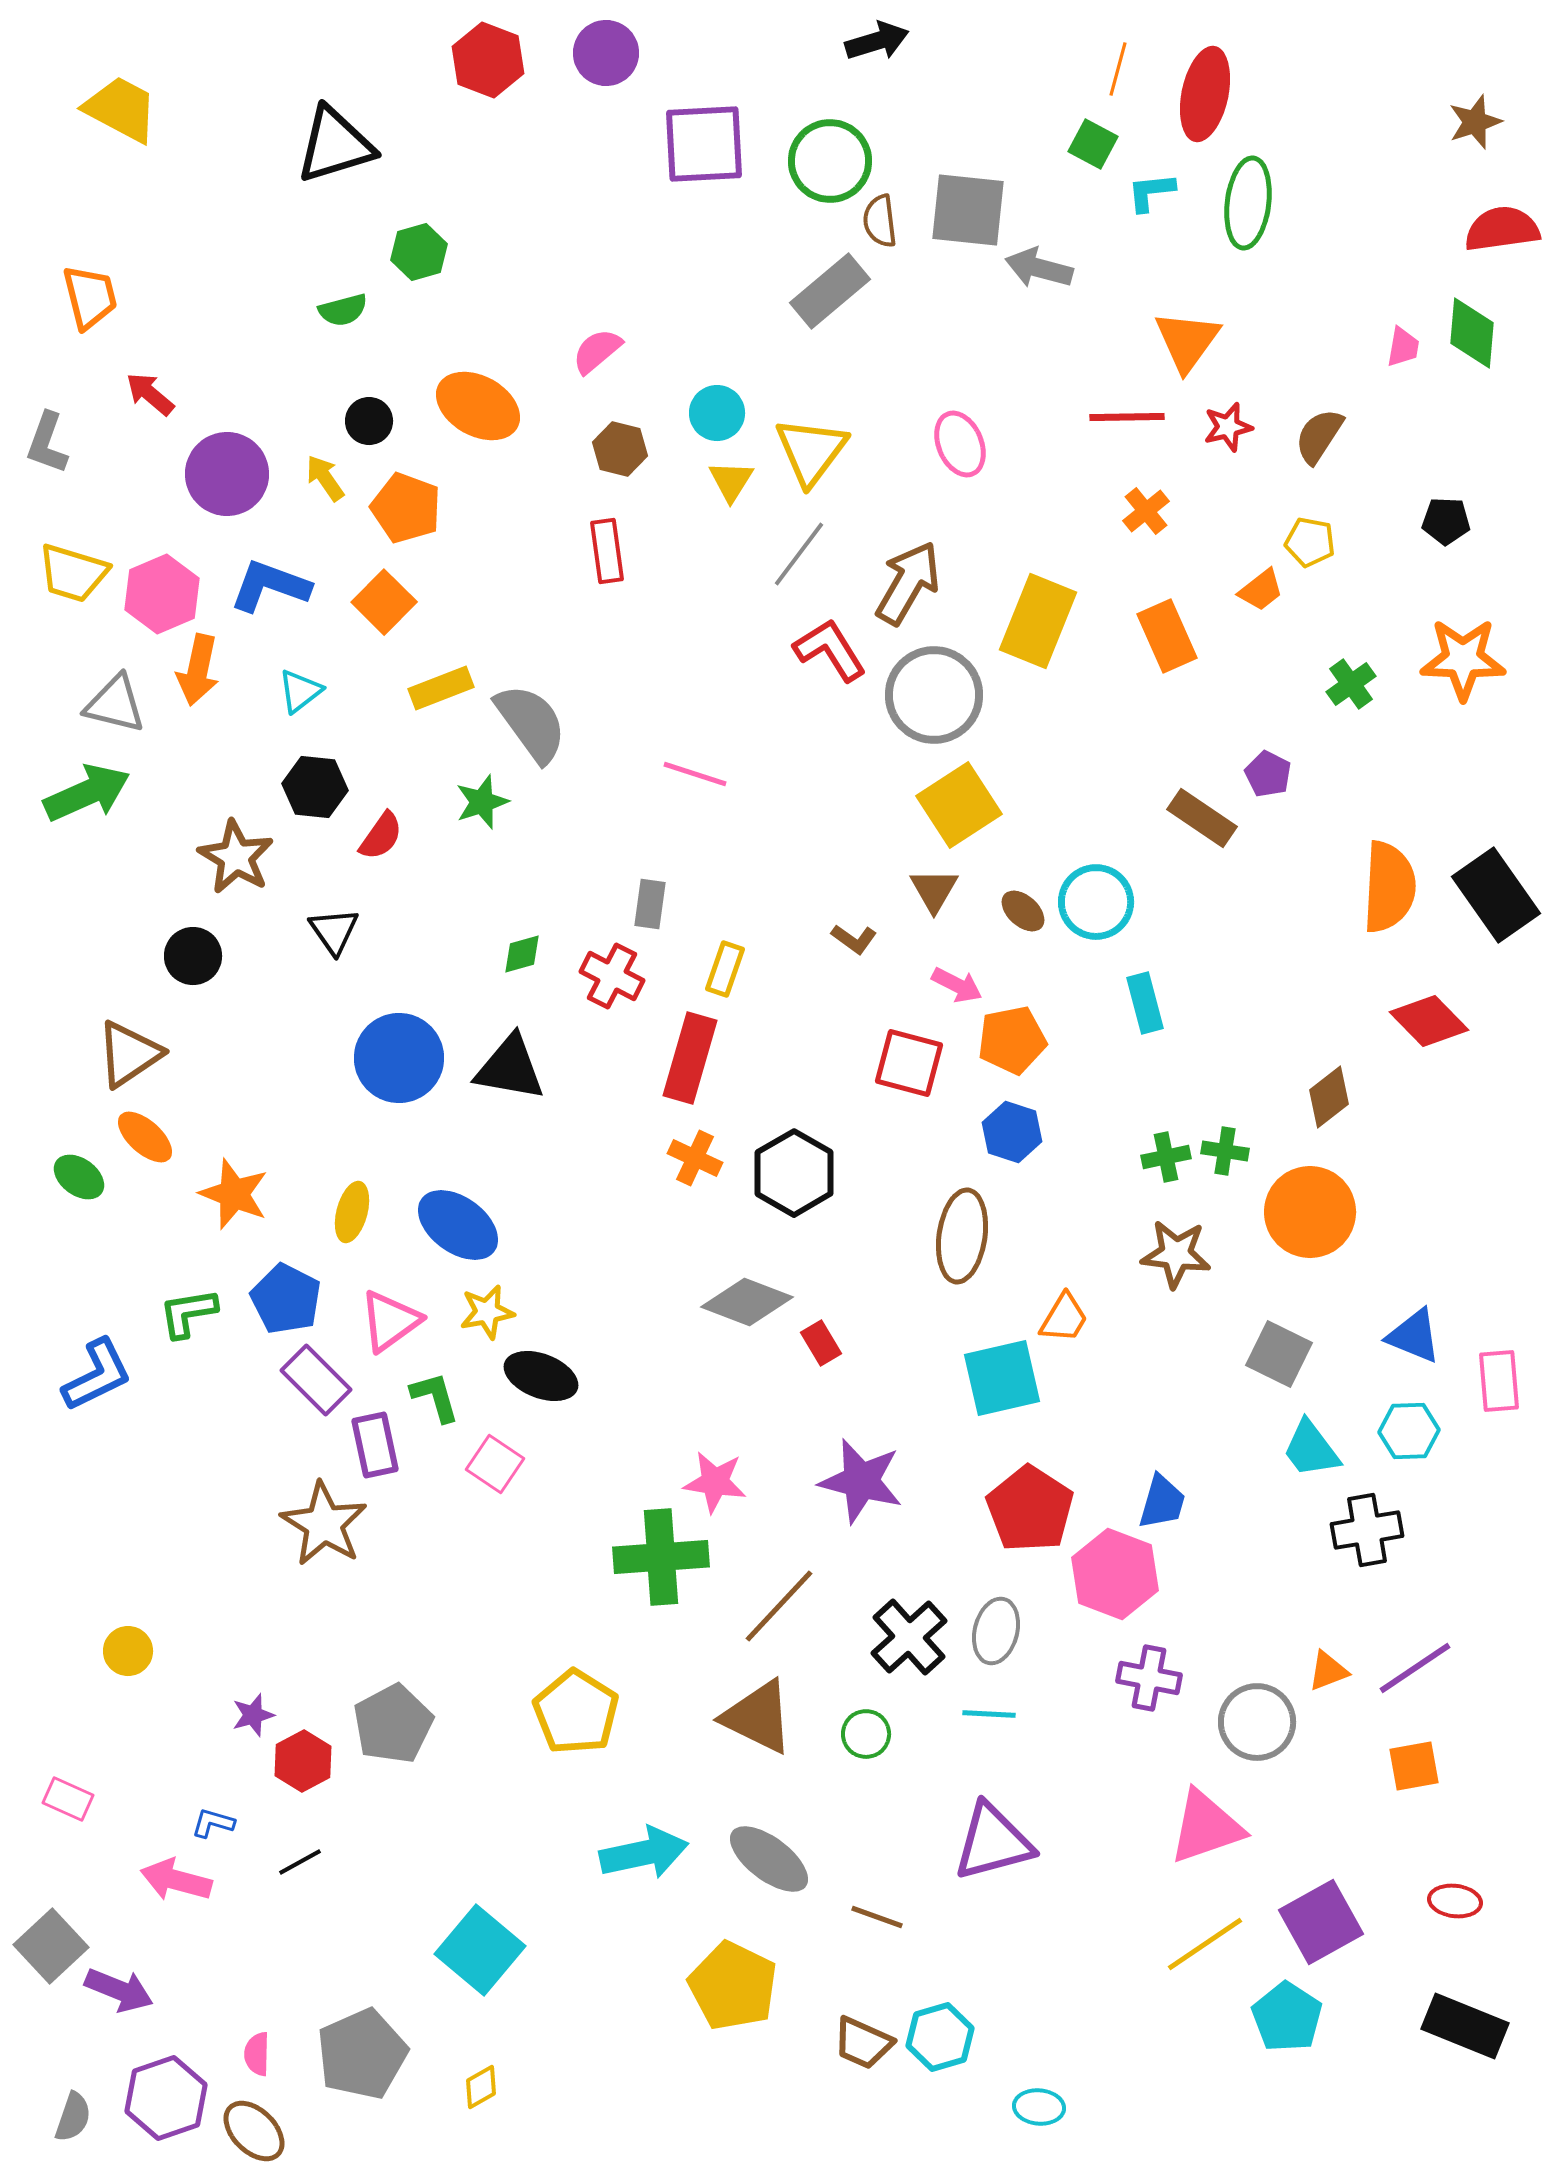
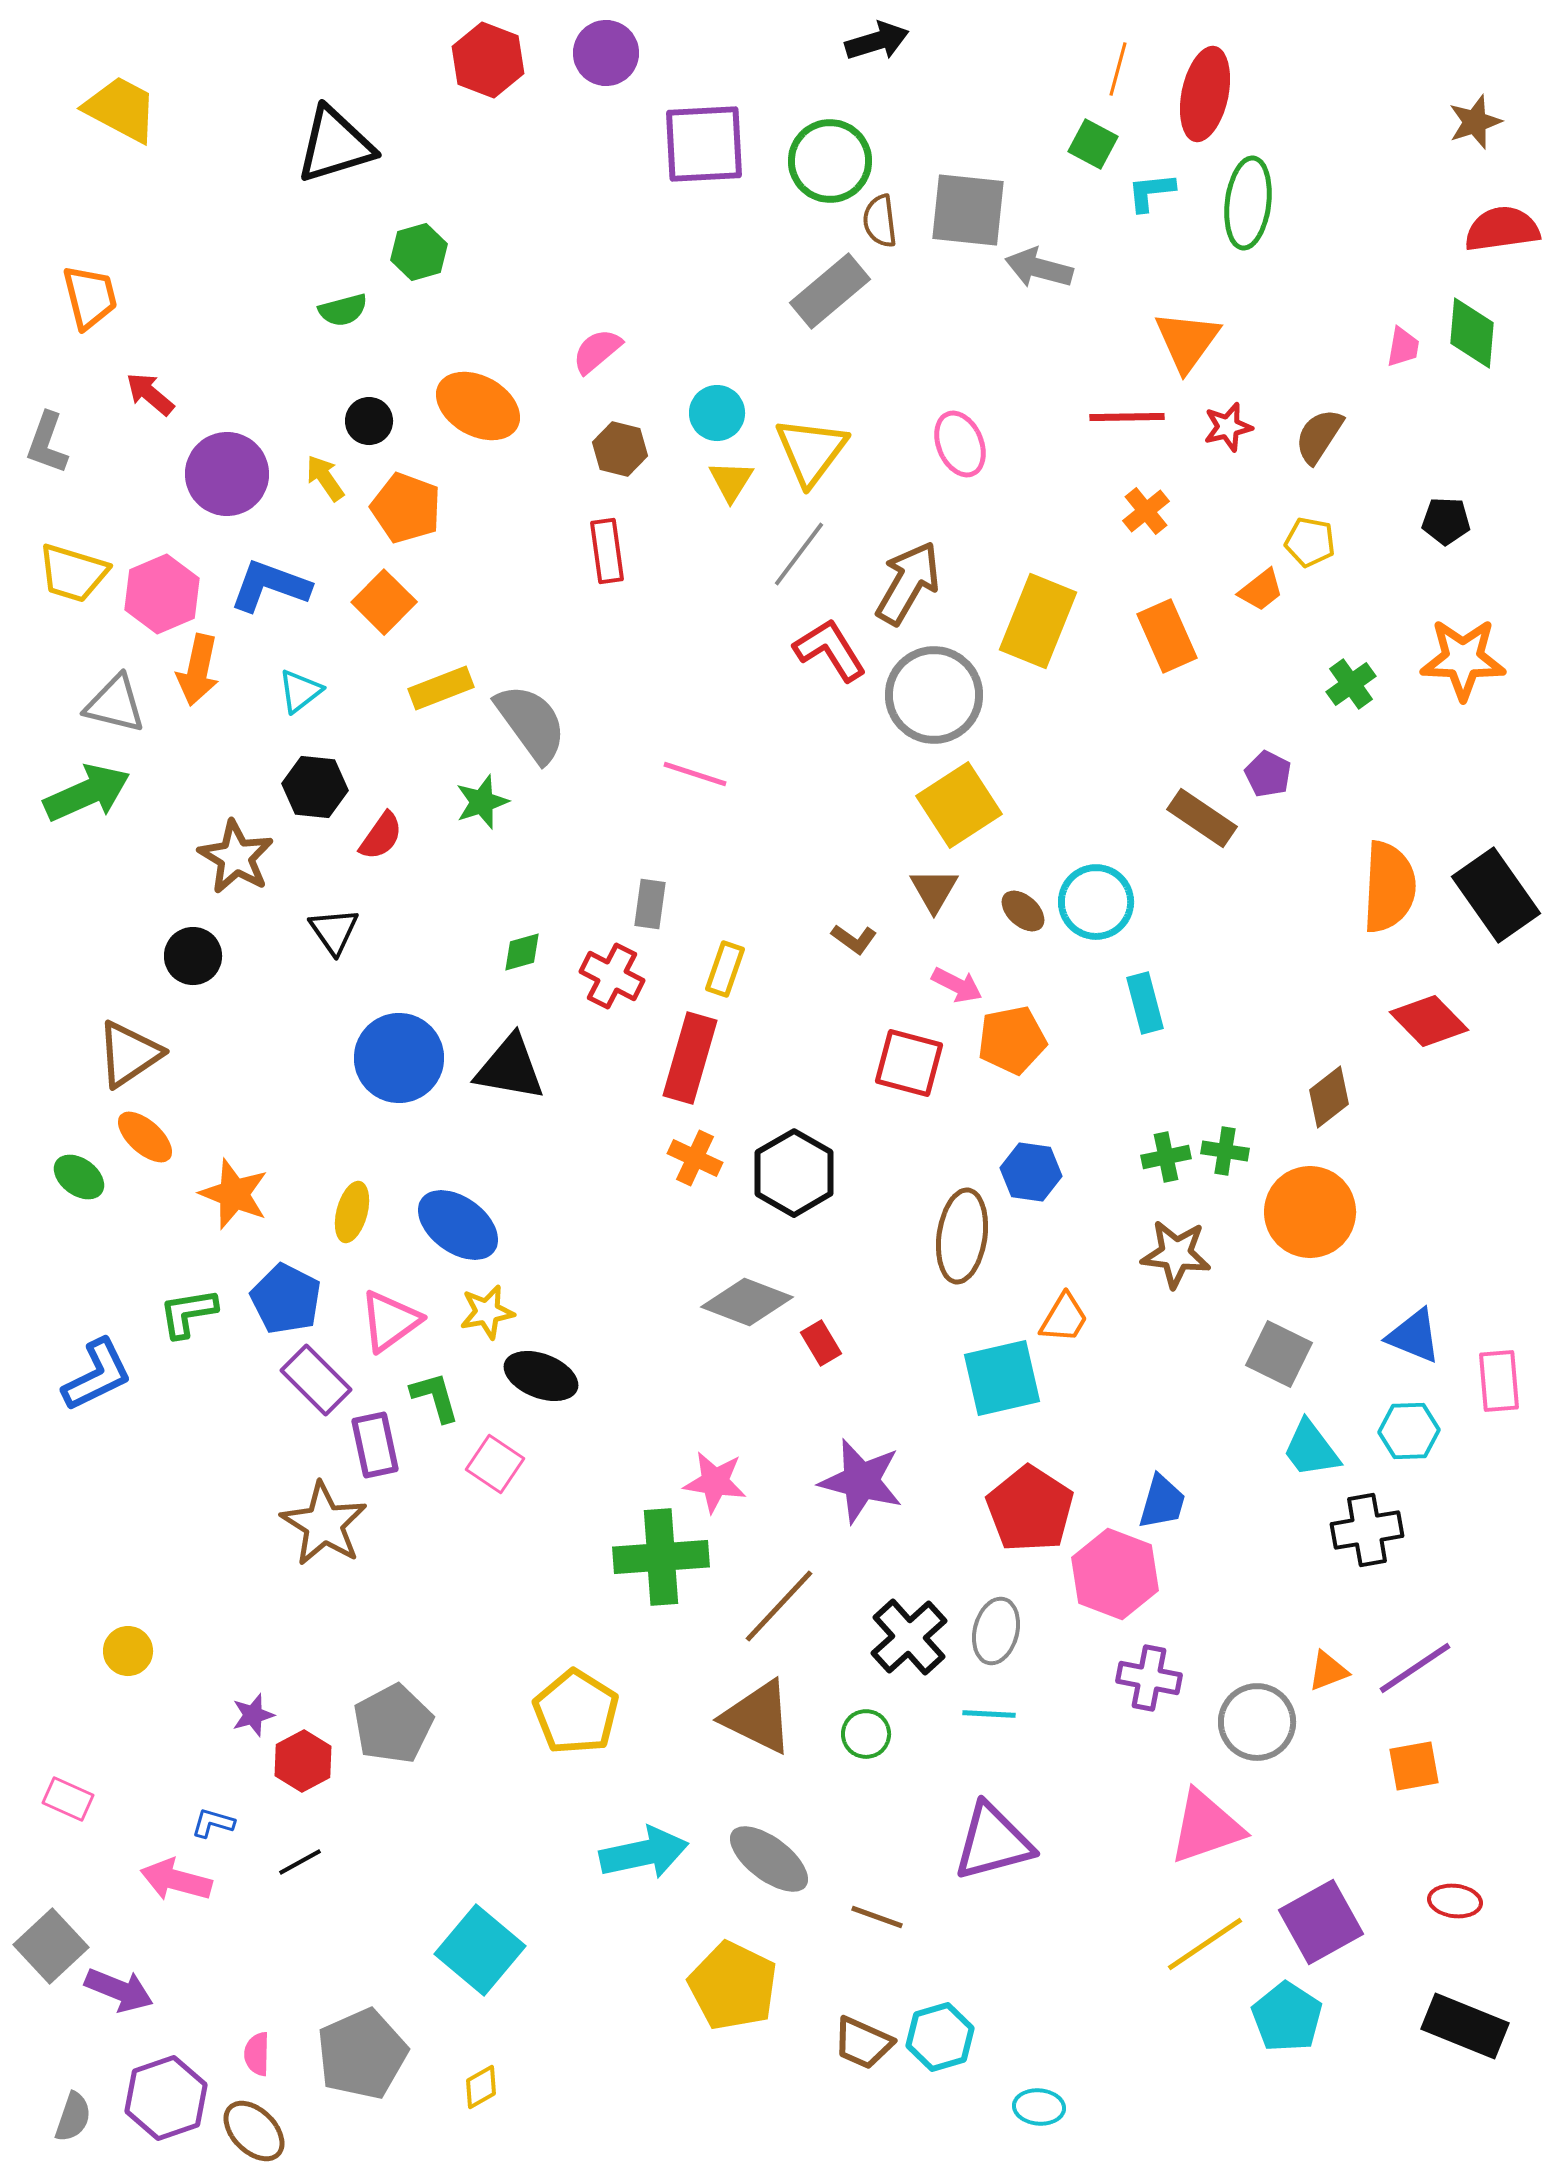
green diamond at (522, 954): moved 2 px up
blue hexagon at (1012, 1132): moved 19 px right, 40 px down; rotated 10 degrees counterclockwise
